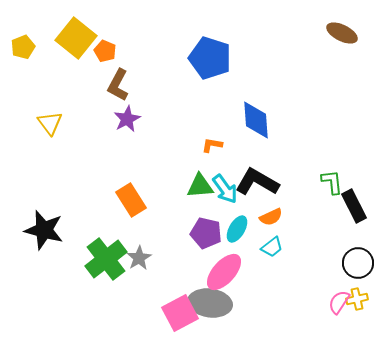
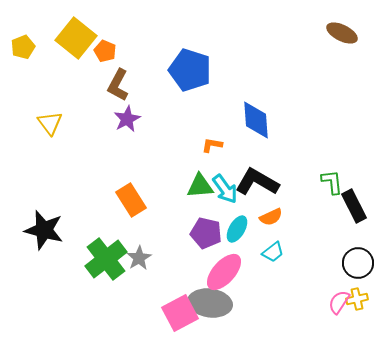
blue pentagon: moved 20 px left, 12 px down
cyan trapezoid: moved 1 px right, 5 px down
